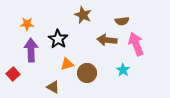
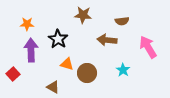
brown star: rotated 18 degrees counterclockwise
pink arrow: moved 12 px right, 3 px down; rotated 10 degrees counterclockwise
orange triangle: rotated 32 degrees clockwise
